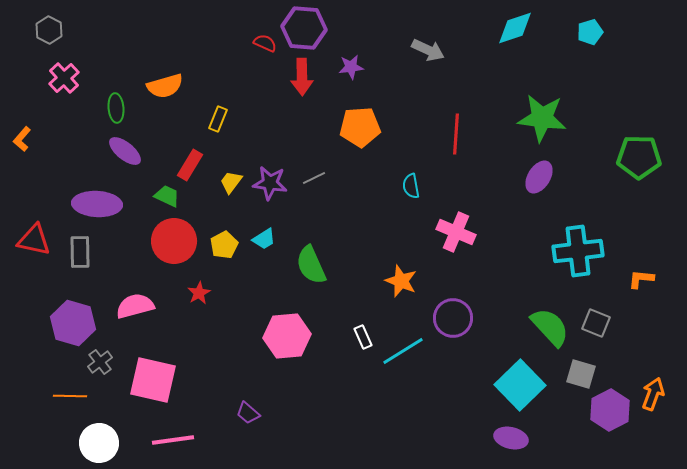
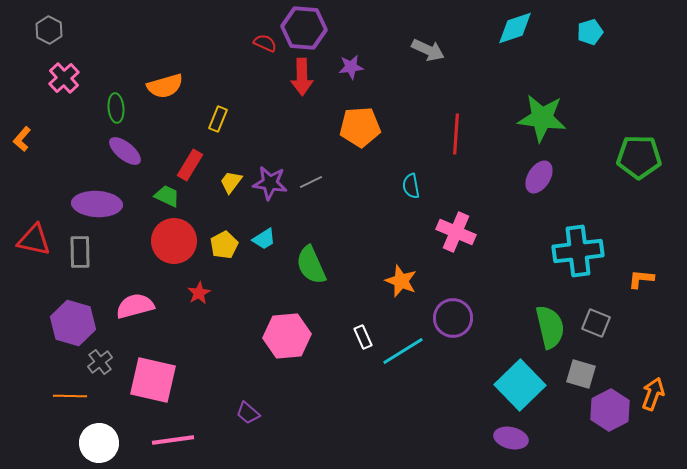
gray line at (314, 178): moved 3 px left, 4 px down
green semicircle at (550, 327): rotated 30 degrees clockwise
